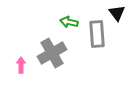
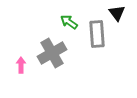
green arrow: rotated 24 degrees clockwise
